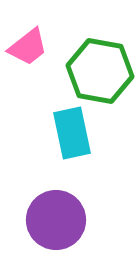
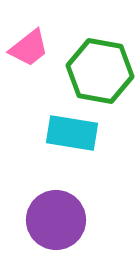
pink trapezoid: moved 1 px right, 1 px down
cyan rectangle: rotated 69 degrees counterclockwise
